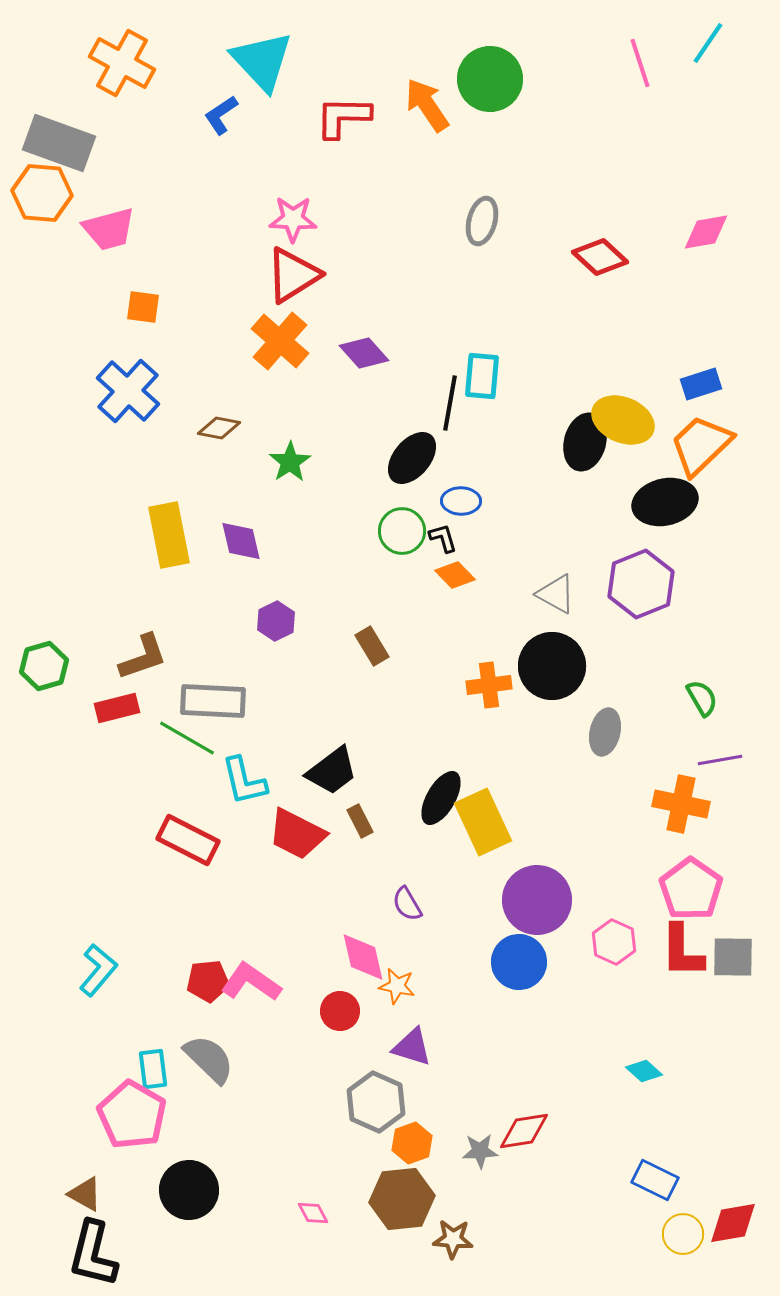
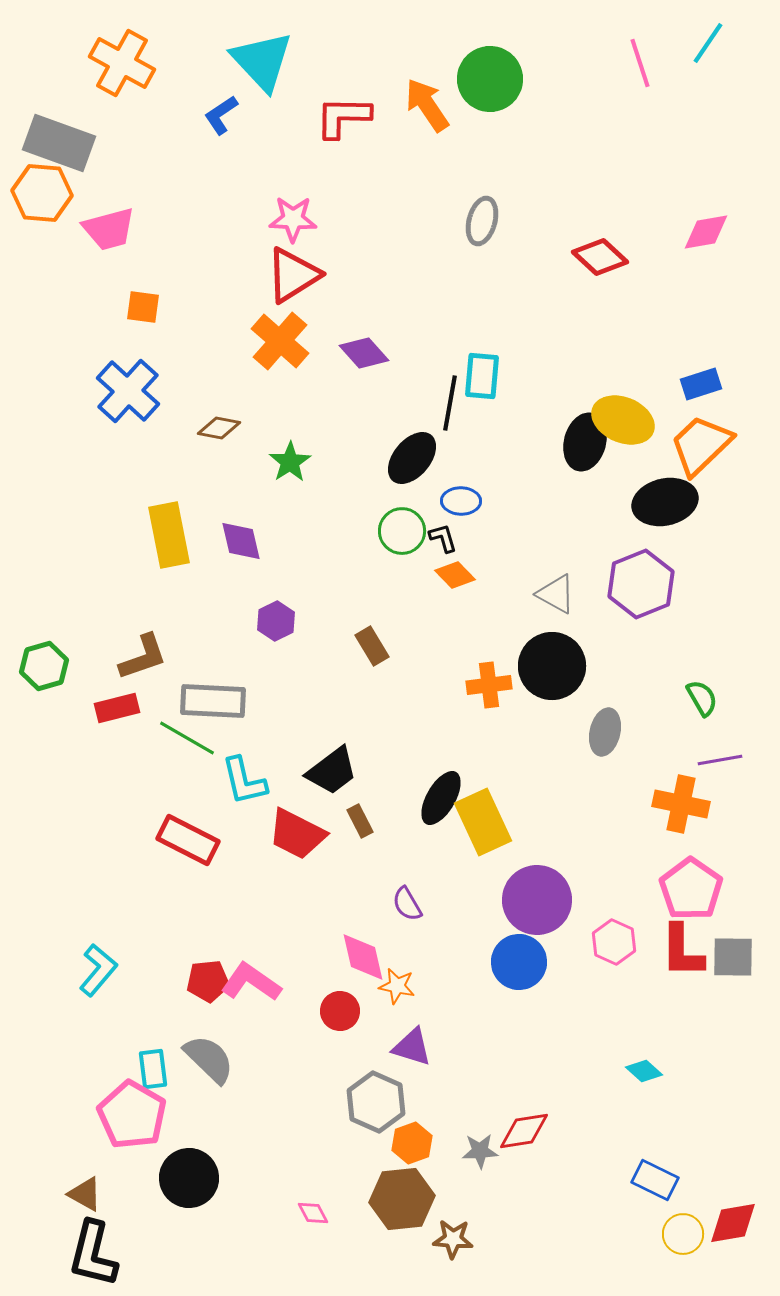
black circle at (189, 1190): moved 12 px up
